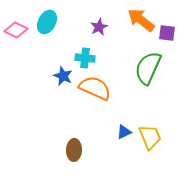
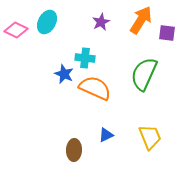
orange arrow: rotated 84 degrees clockwise
purple star: moved 2 px right, 5 px up
green semicircle: moved 4 px left, 6 px down
blue star: moved 1 px right, 2 px up
blue triangle: moved 18 px left, 3 px down
